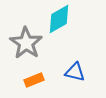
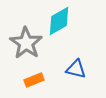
cyan diamond: moved 2 px down
blue triangle: moved 1 px right, 3 px up
